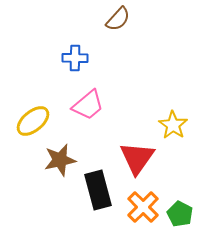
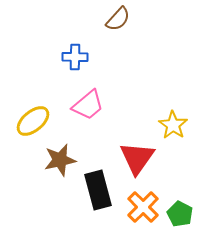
blue cross: moved 1 px up
